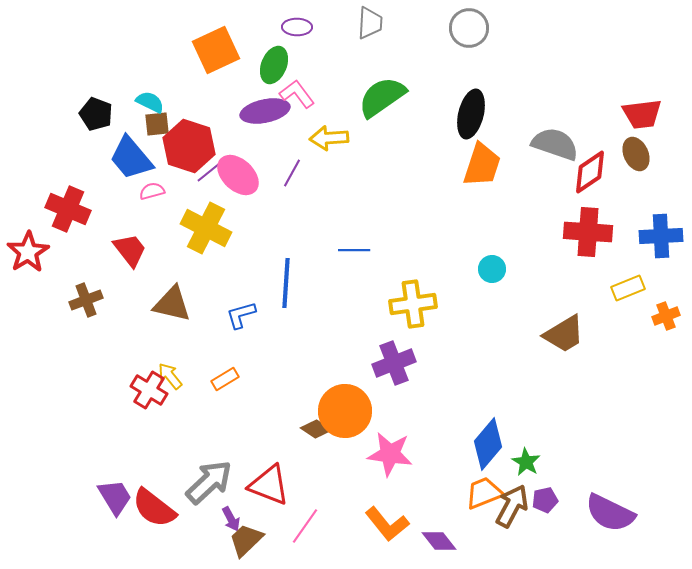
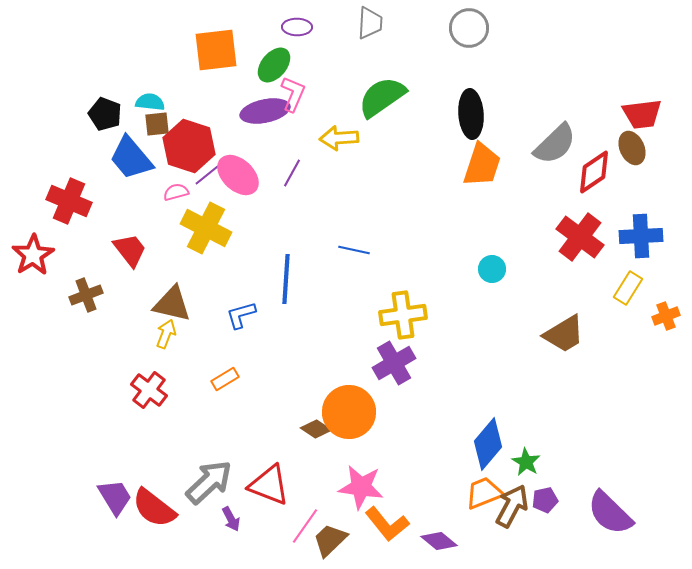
orange square at (216, 50): rotated 18 degrees clockwise
green ellipse at (274, 65): rotated 18 degrees clockwise
pink L-shape at (297, 94): moved 4 px left; rotated 60 degrees clockwise
cyan semicircle at (150, 102): rotated 20 degrees counterclockwise
black pentagon at (96, 114): moved 9 px right
black ellipse at (471, 114): rotated 18 degrees counterclockwise
yellow arrow at (329, 138): moved 10 px right
gray semicircle at (555, 144): rotated 117 degrees clockwise
brown ellipse at (636, 154): moved 4 px left, 6 px up
purple line at (209, 172): moved 2 px left, 3 px down
red diamond at (590, 172): moved 4 px right
pink semicircle at (152, 191): moved 24 px right, 1 px down
red cross at (68, 209): moved 1 px right, 8 px up
red cross at (588, 232): moved 8 px left, 5 px down; rotated 33 degrees clockwise
blue cross at (661, 236): moved 20 px left
blue line at (354, 250): rotated 12 degrees clockwise
red star at (28, 252): moved 5 px right, 3 px down
blue line at (286, 283): moved 4 px up
yellow rectangle at (628, 288): rotated 36 degrees counterclockwise
brown cross at (86, 300): moved 5 px up
yellow cross at (413, 304): moved 10 px left, 11 px down
purple cross at (394, 363): rotated 9 degrees counterclockwise
yellow arrow at (170, 376): moved 4 px left, 42 px up; rotated 60 degrees clockwise
red cross at (149, 390): rotated 6 degrees clockwise
orange circle at (345, 411): moved 4 px right, 1 px down
pink star at (390, 454): moved 29 px left, 33 px down
purple semicircle at (610, 513): rotated 18 degrees clockwise
brown trapezoid at (246, 540): moved 84 px right
purple diamond at (439, 541): rotated 12 degrees counterclockwise
